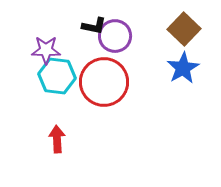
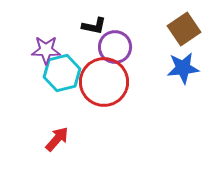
brown square: rotated 12 degrees clockwise
purple circle: moved 11 px down
blue star: rotated 24 degrees clockwise
cyan hexagon: moved 5 px right, 3 px up; rotated 21 degrees counterclockwise
red arrow: rotated 44 degrees clockwise
